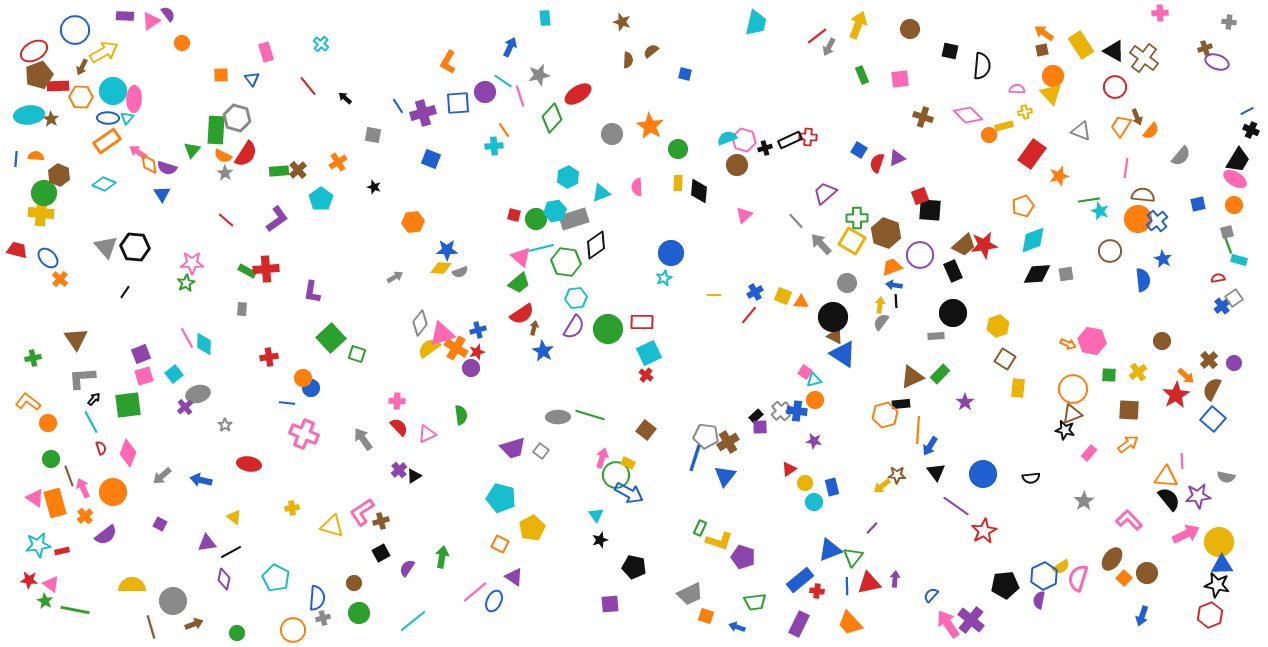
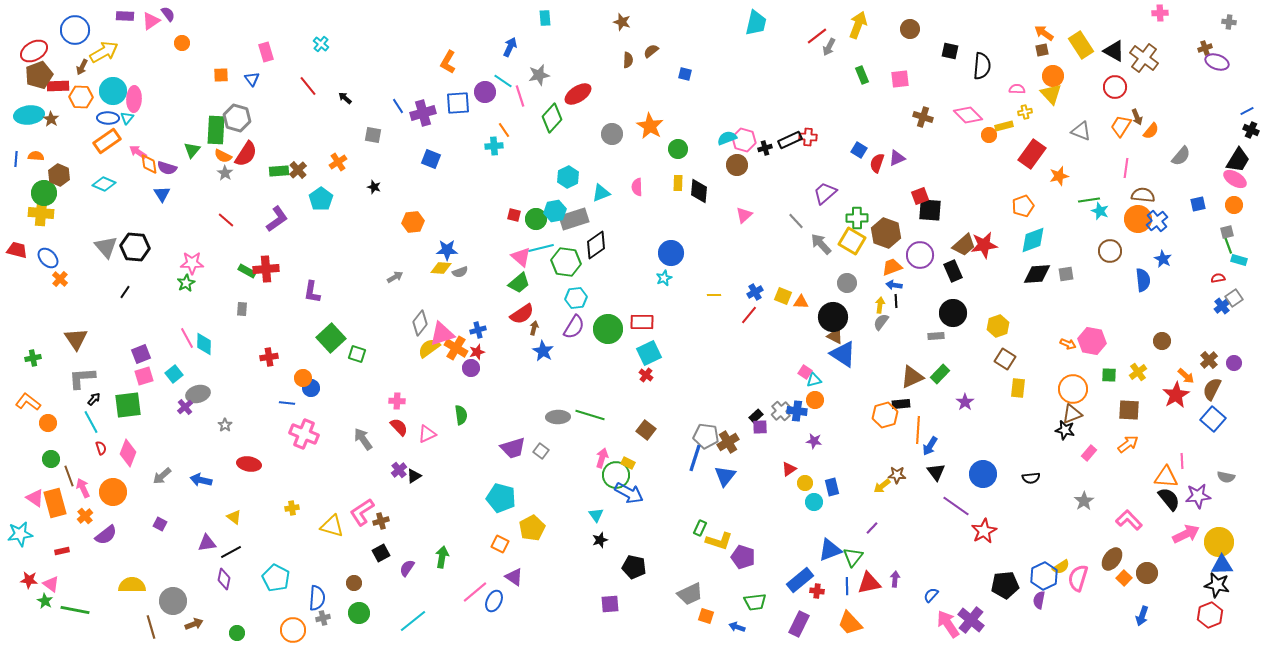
cyan star at (38, 545): moved 18 px left, 11 px up
